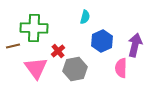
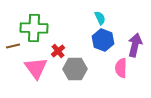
cyan semicircle: moved 15 px right, 1 px down; rotated 40 degrees counterclockwise
blue hexagon: moved 1 px right, 1 px up; rotated 15 degrees counterclockwise
gray hexagon: rotated 10 degrees clockwise
